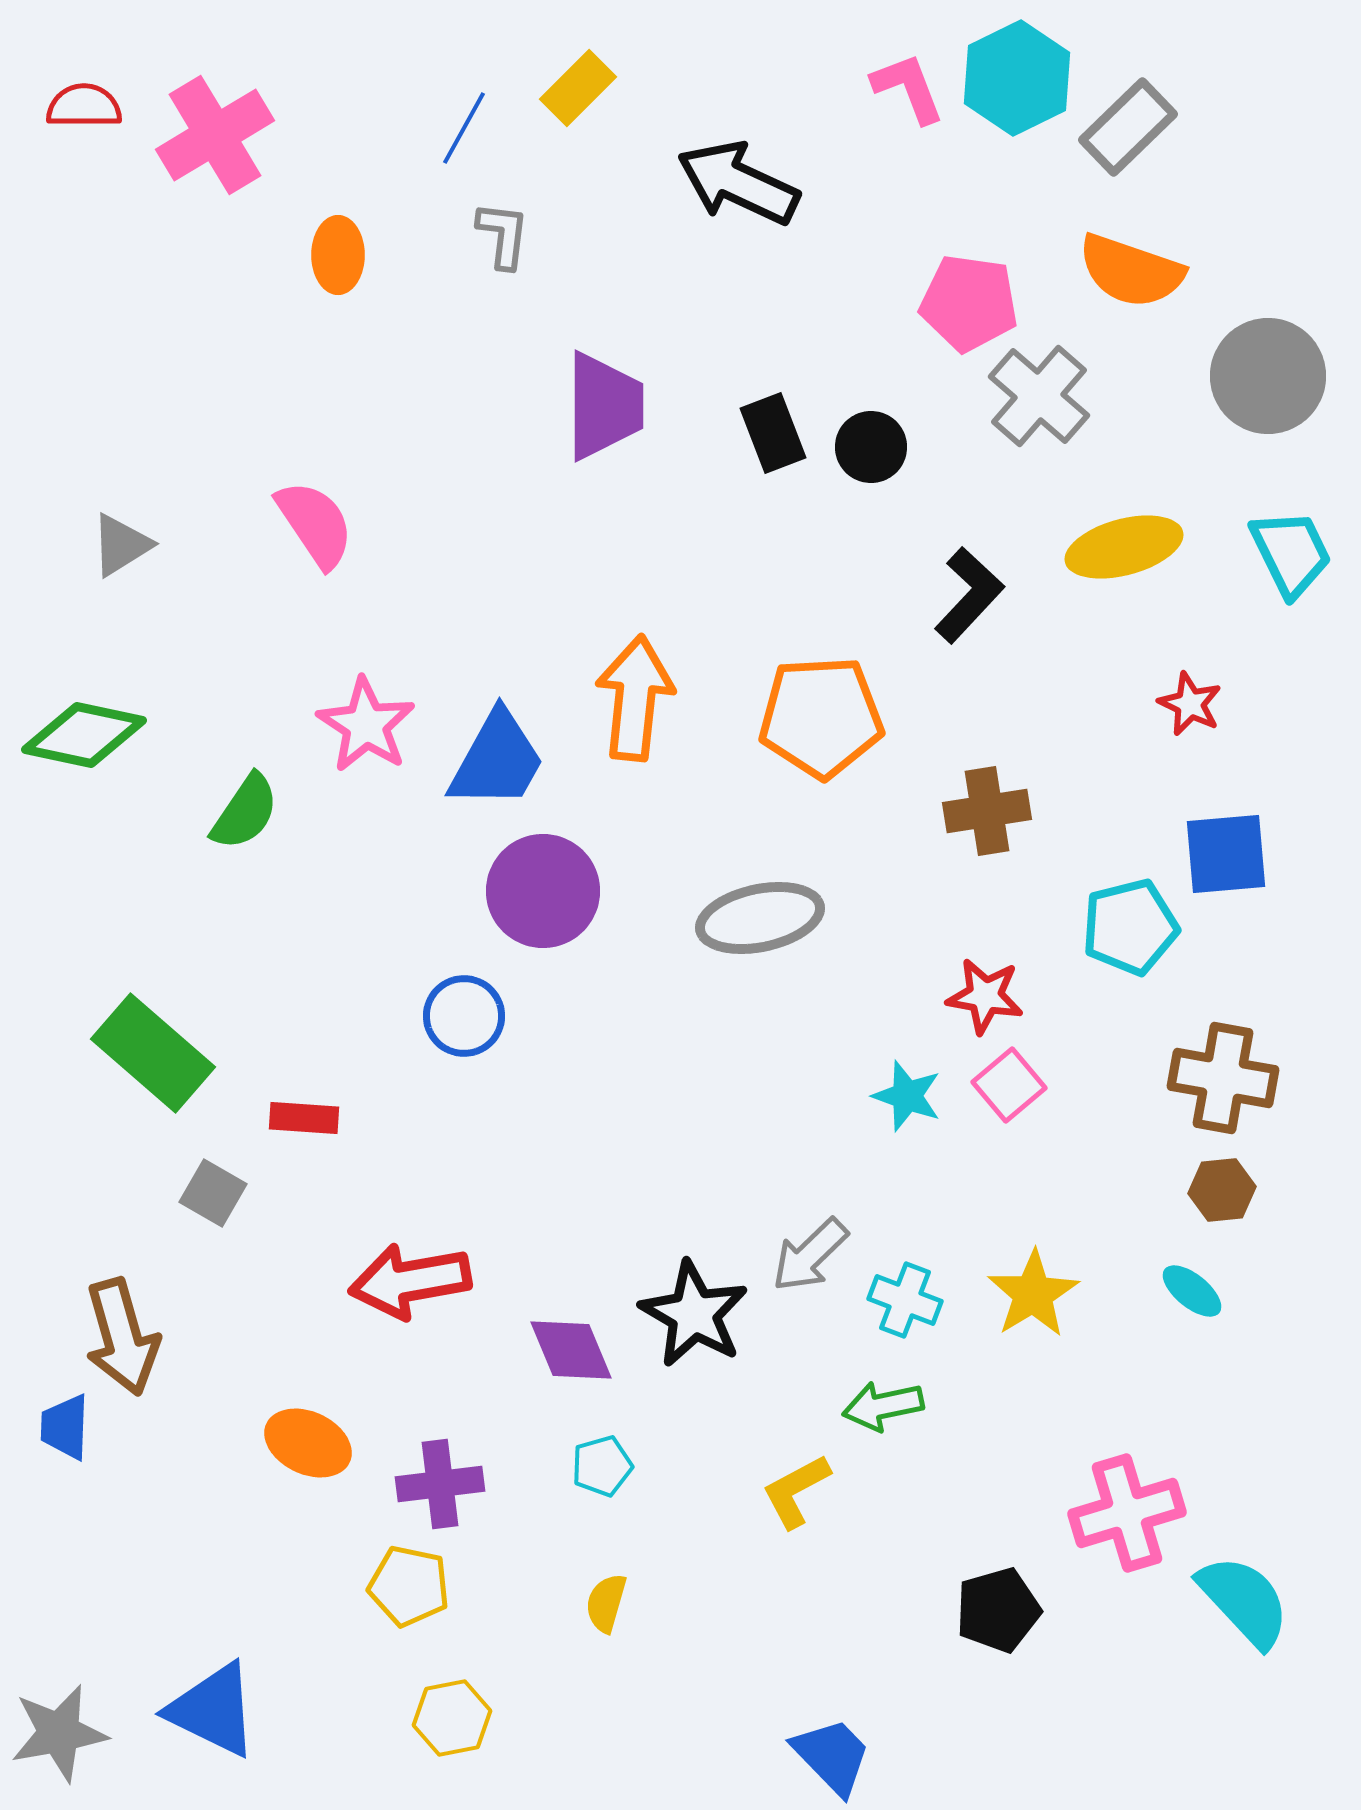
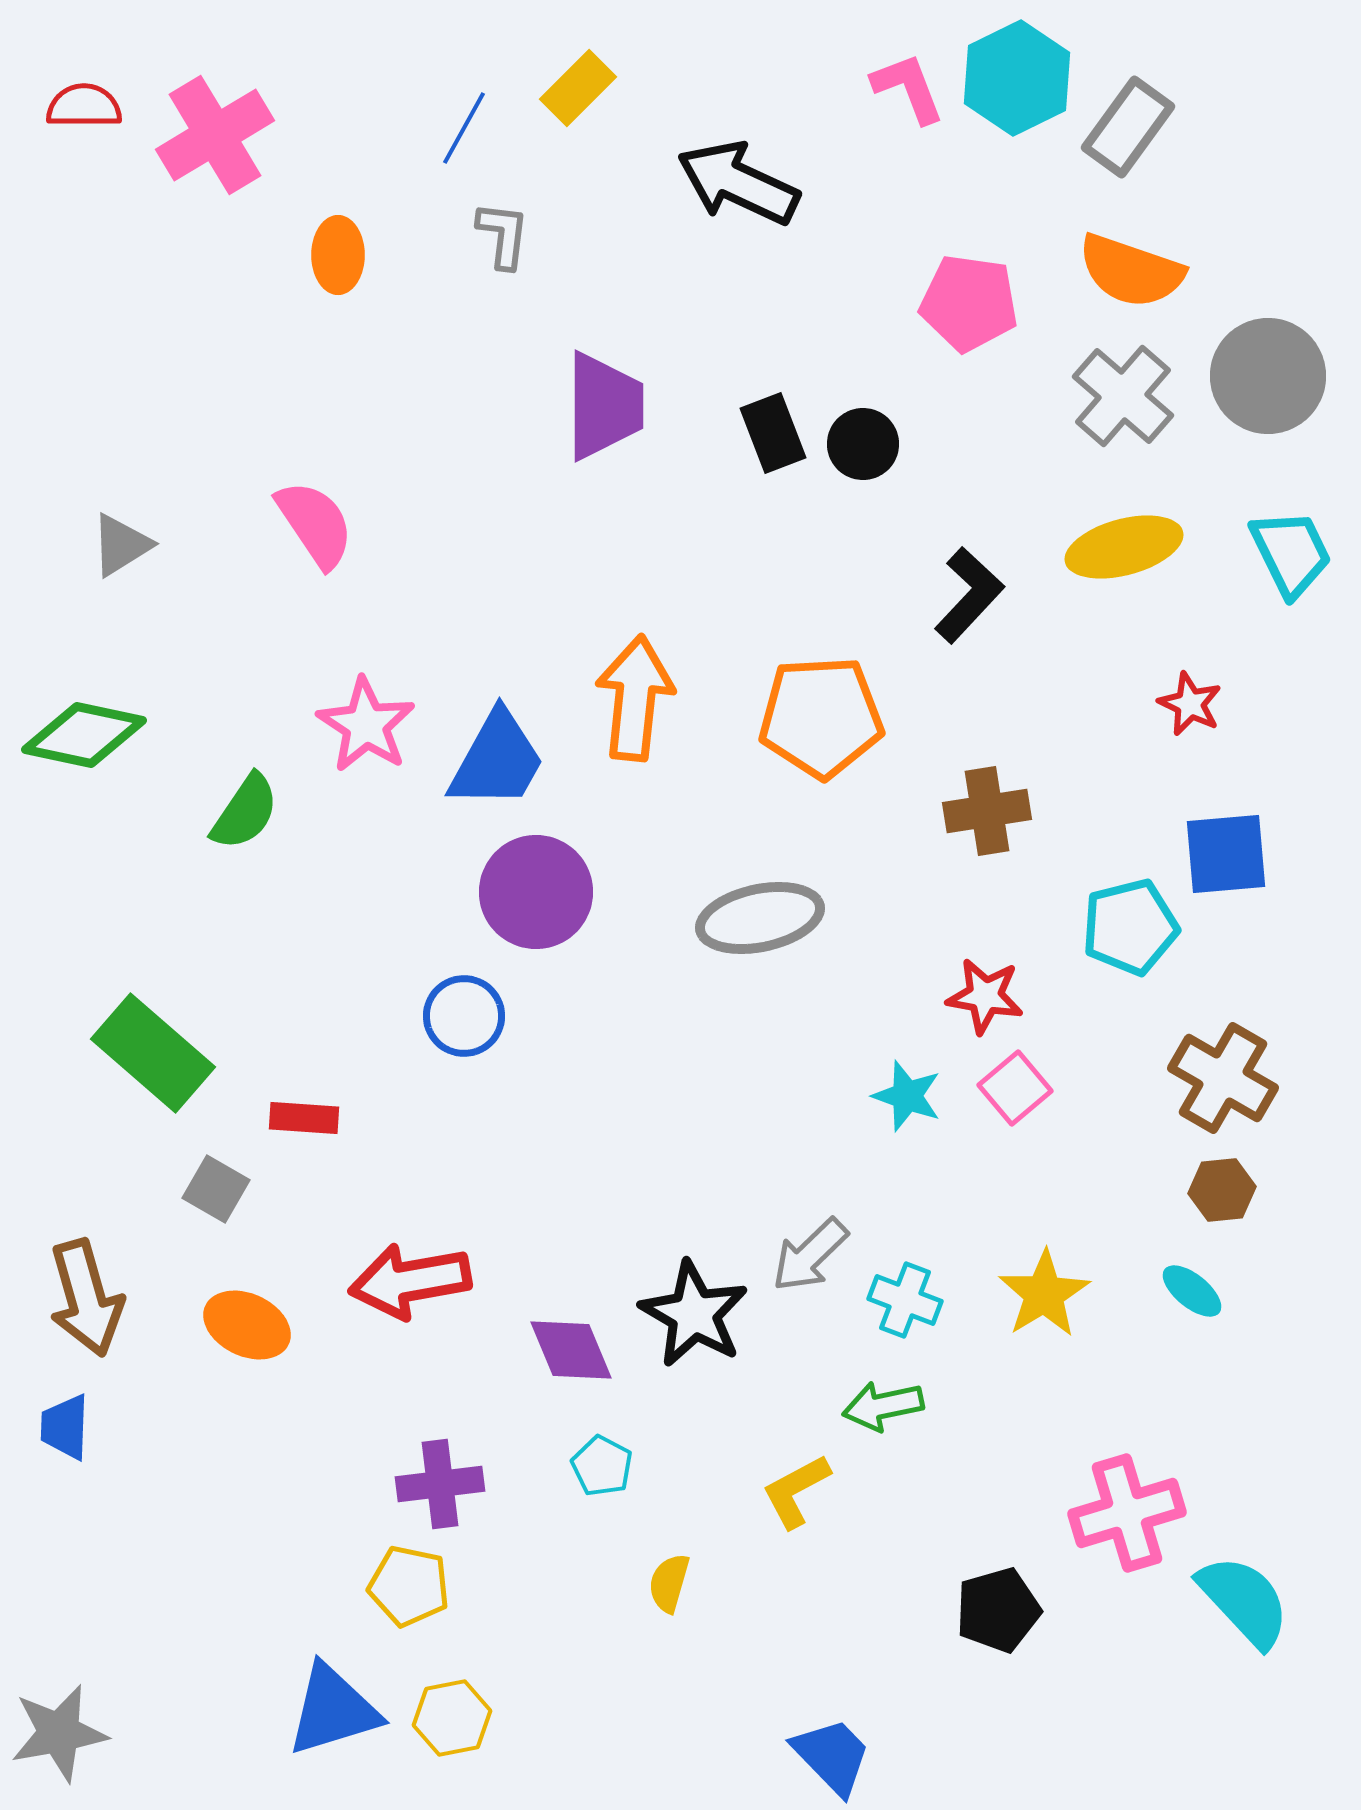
gray rectangle at (1128, 127): rotated 10 degrees counterclockwise
gray cross at (1039, 396): moved 84 px right
black circle at (871, 447): moved 8 px left, 3 px up
purple circle at (543, 891): moved 7 px left, 1 px down
brown cross at (1223, 1078): rotated 20 degrees clockwise
pink square at (1009, 1085): moved 6 px right, 3 px down
gray square at (213, 1193): moved 3 px right, 4 px up
yellow star at (1033, 1294): moved 11 px right
brown arrow at (122, 1337): moved 36 px left, 39 px up
orange ellipse at (308, 1443): moved 61 px left, 118 px up
cyan pentagon at (602, 1466): rotated 28 degrees counterclockwise
yellow semicircle at (606, 1603): moved 63 px right, 20 px up
blue triangle at (213, 1710): moved 120 px right; rotated 43 degrees counterclockwise
